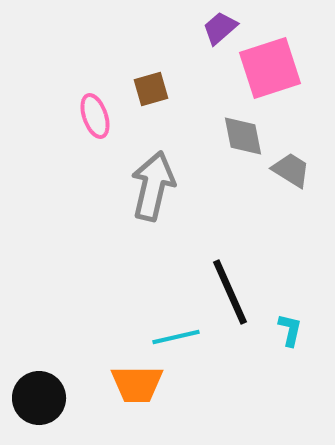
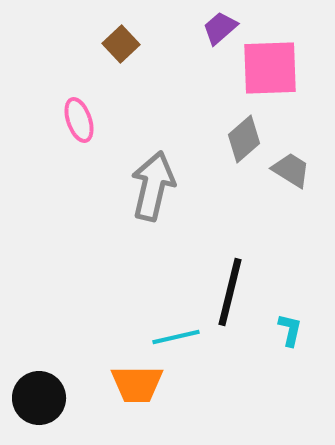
pink square: rotated 16 degrees clockwise
brown square: moved 30 px left, 45 px up; rotated 27 degrees counterclockwise
pink ellipse: moved 16 px left, 4 px down
gray diamond: moved 1 px right, 3 px down; rotated 60 degrees clockwise
black line: rotated 38 degrees clockwise
